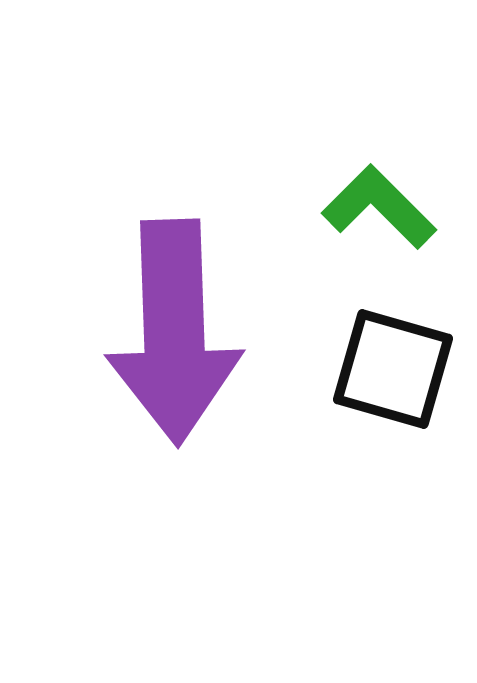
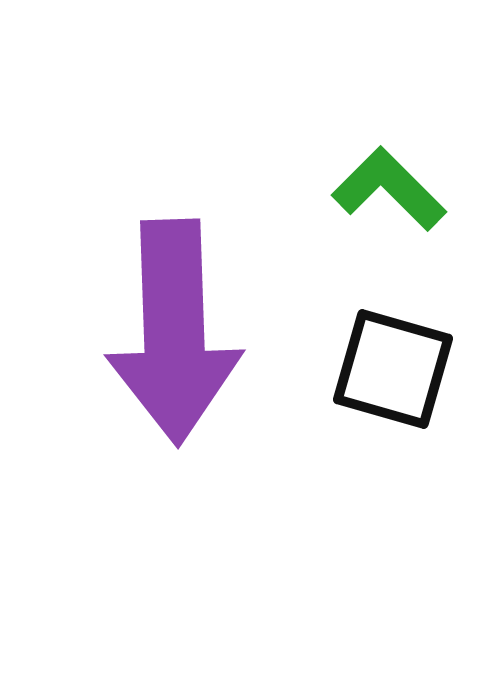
green L-shape: moved 10 px right, 18 px up
